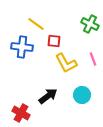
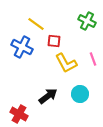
green cross: moved 3 px left, 3 px up
blue cross: rotated 20 degrees clockwise
cyan circle: moved 2 px left, 1 px up
red cross: moved 2 px left, 1 px down
